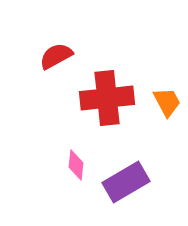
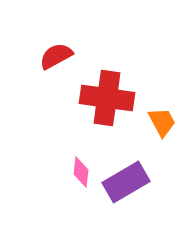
red cross: rotated 14 degrees clockwise
orange trapezoid: moved 5 px left, 20 px down
pink diamond: moved 5 px right, 7 px down
